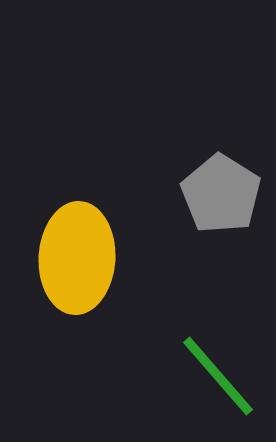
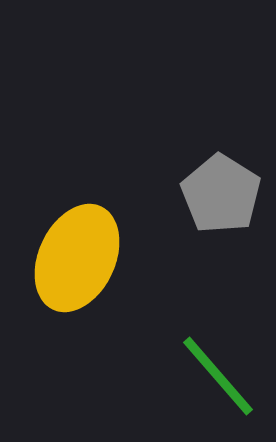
yellow ellipse: rotated 22 degrees clockwise
